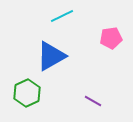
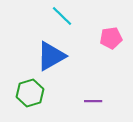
cyan line: rotated 70 degrees clockwise
green hexagon: moved 3 px right; rotated 8 degrees clockwise
purple line: rotated 30 degrees counterclockwise
